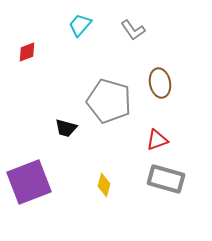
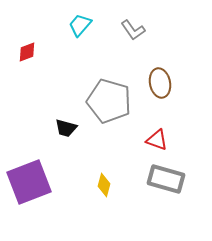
red triangle: rotated 40 degrees clockwise
